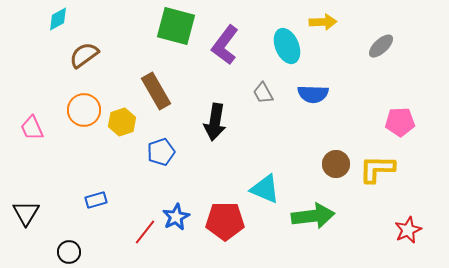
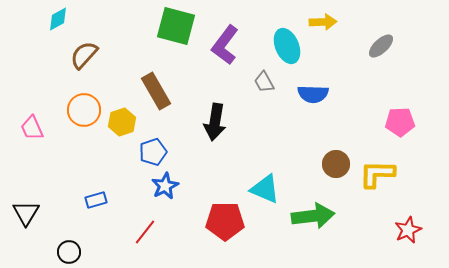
brown semicircle: rotated 12 degrees counterclockwise
gray trapezoid: moved 1 px right, 11 px up
blue pentagon: moved 8 px left
yellow L-shape: moved 5 px down
blue star: moved 11 px left, 31 px up
